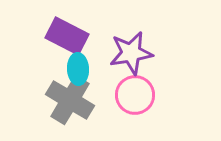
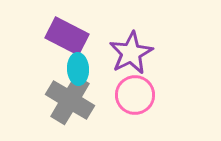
purple star: rotated 18 degrees counterclockwise
